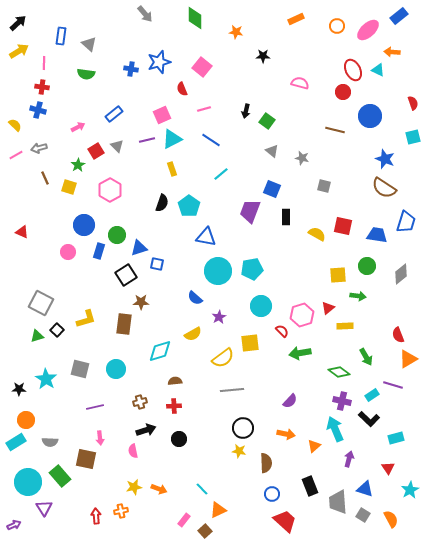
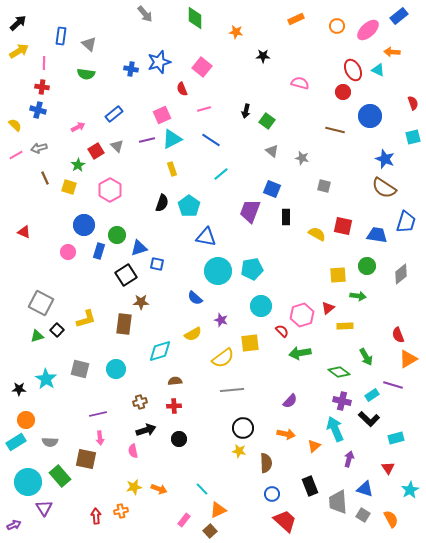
red triangle at (22, 232): moved 2 px right
purple star at (219, 317): moved 2 px right, 3 px down; rotated 24 degrees counterclockwise
purple line at (95, 407): moved 3 px right, 7 px down
brown square at (205, 531): moved 5 px right
